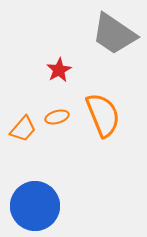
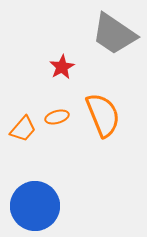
red star: moved 3 px right, 3 px up
